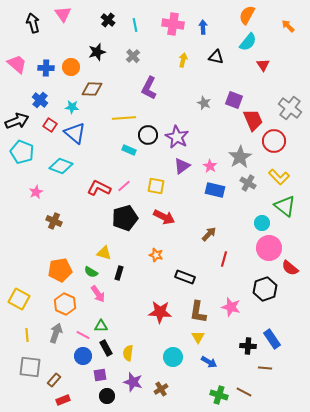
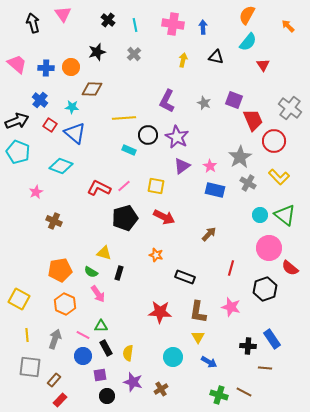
gray cross at (133, 56): moved 1 px right, 2 px up
purple L-shape at (149, 88): moved 18 px right, 13 px down
cyan pentagon at (22, 152): moved 4 px left
green triangle at (285, 206): moved 9 px down
cyan circle at (262, 223): moved 2 px left, 8 px up
red line at (224, 259): moved 7 px right, 9 px down
gray arrow at (56, 333): moved 1 px left, 6 px down
red rectangle at (63, 400): moved 3 px left; rotated 24 degrees counterclockwise
